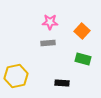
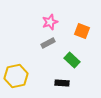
pink star: rotated 21 degrees counterclockwise
orange square: rotated 21 degrees counterclockwise
gray rectangle: rotated 24 degrees counterclockwise
green rectangle: moved 11 px left, 1 px down; rotated 28 degrees clockwise
